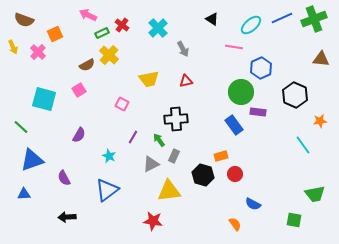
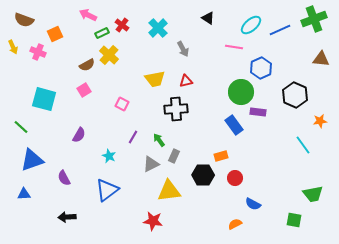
blue line at (282, 18): moved 2 px left, 12 px down
black triangle at (212, 19): moved 4 px left, 1 px up
pink cross at (38, 52): rotated 21 degrees counterclockwise
yellow trapezoid at (149, 79): moved 6 px right
pink square at (79, 90): moved 5 px right
black cross at (176, 119): moved 10 px up
red circle at (235, 174): moved 4 px down
black hexagon at (203, 175): rotated 15 degrees counterclockwise
green trapezoid at (315, 194): moved 2 px left
orange semicircle at (235, 224): rotated 80 degrees counterclockwise
